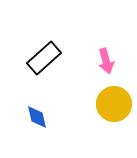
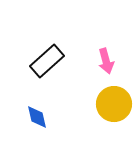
black rectangle: moved 3 px right, 3 px down
